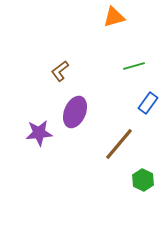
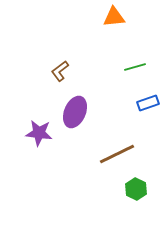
orange triangle: rotated 10 degrees clockwise
green line: moved 1 px right, 1 px down
blue rectangle: rotated 35 degrees clockwise
purple star: rotated 12 degrees clockwise
brown line: moved 2 px left, 10 px down; rotated 24 degrees clockwise
green hexagon: moved 7 px left, 9 px down
